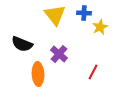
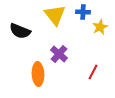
blue cross: moved 1 px left, 1 px up
black semicircle: moved 2 px left, 13 px up
